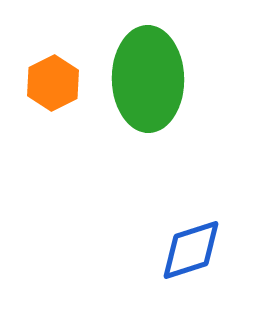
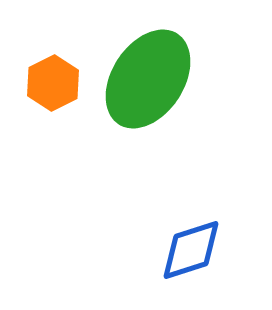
green ellipse: rotated 34 degrees clockwise
